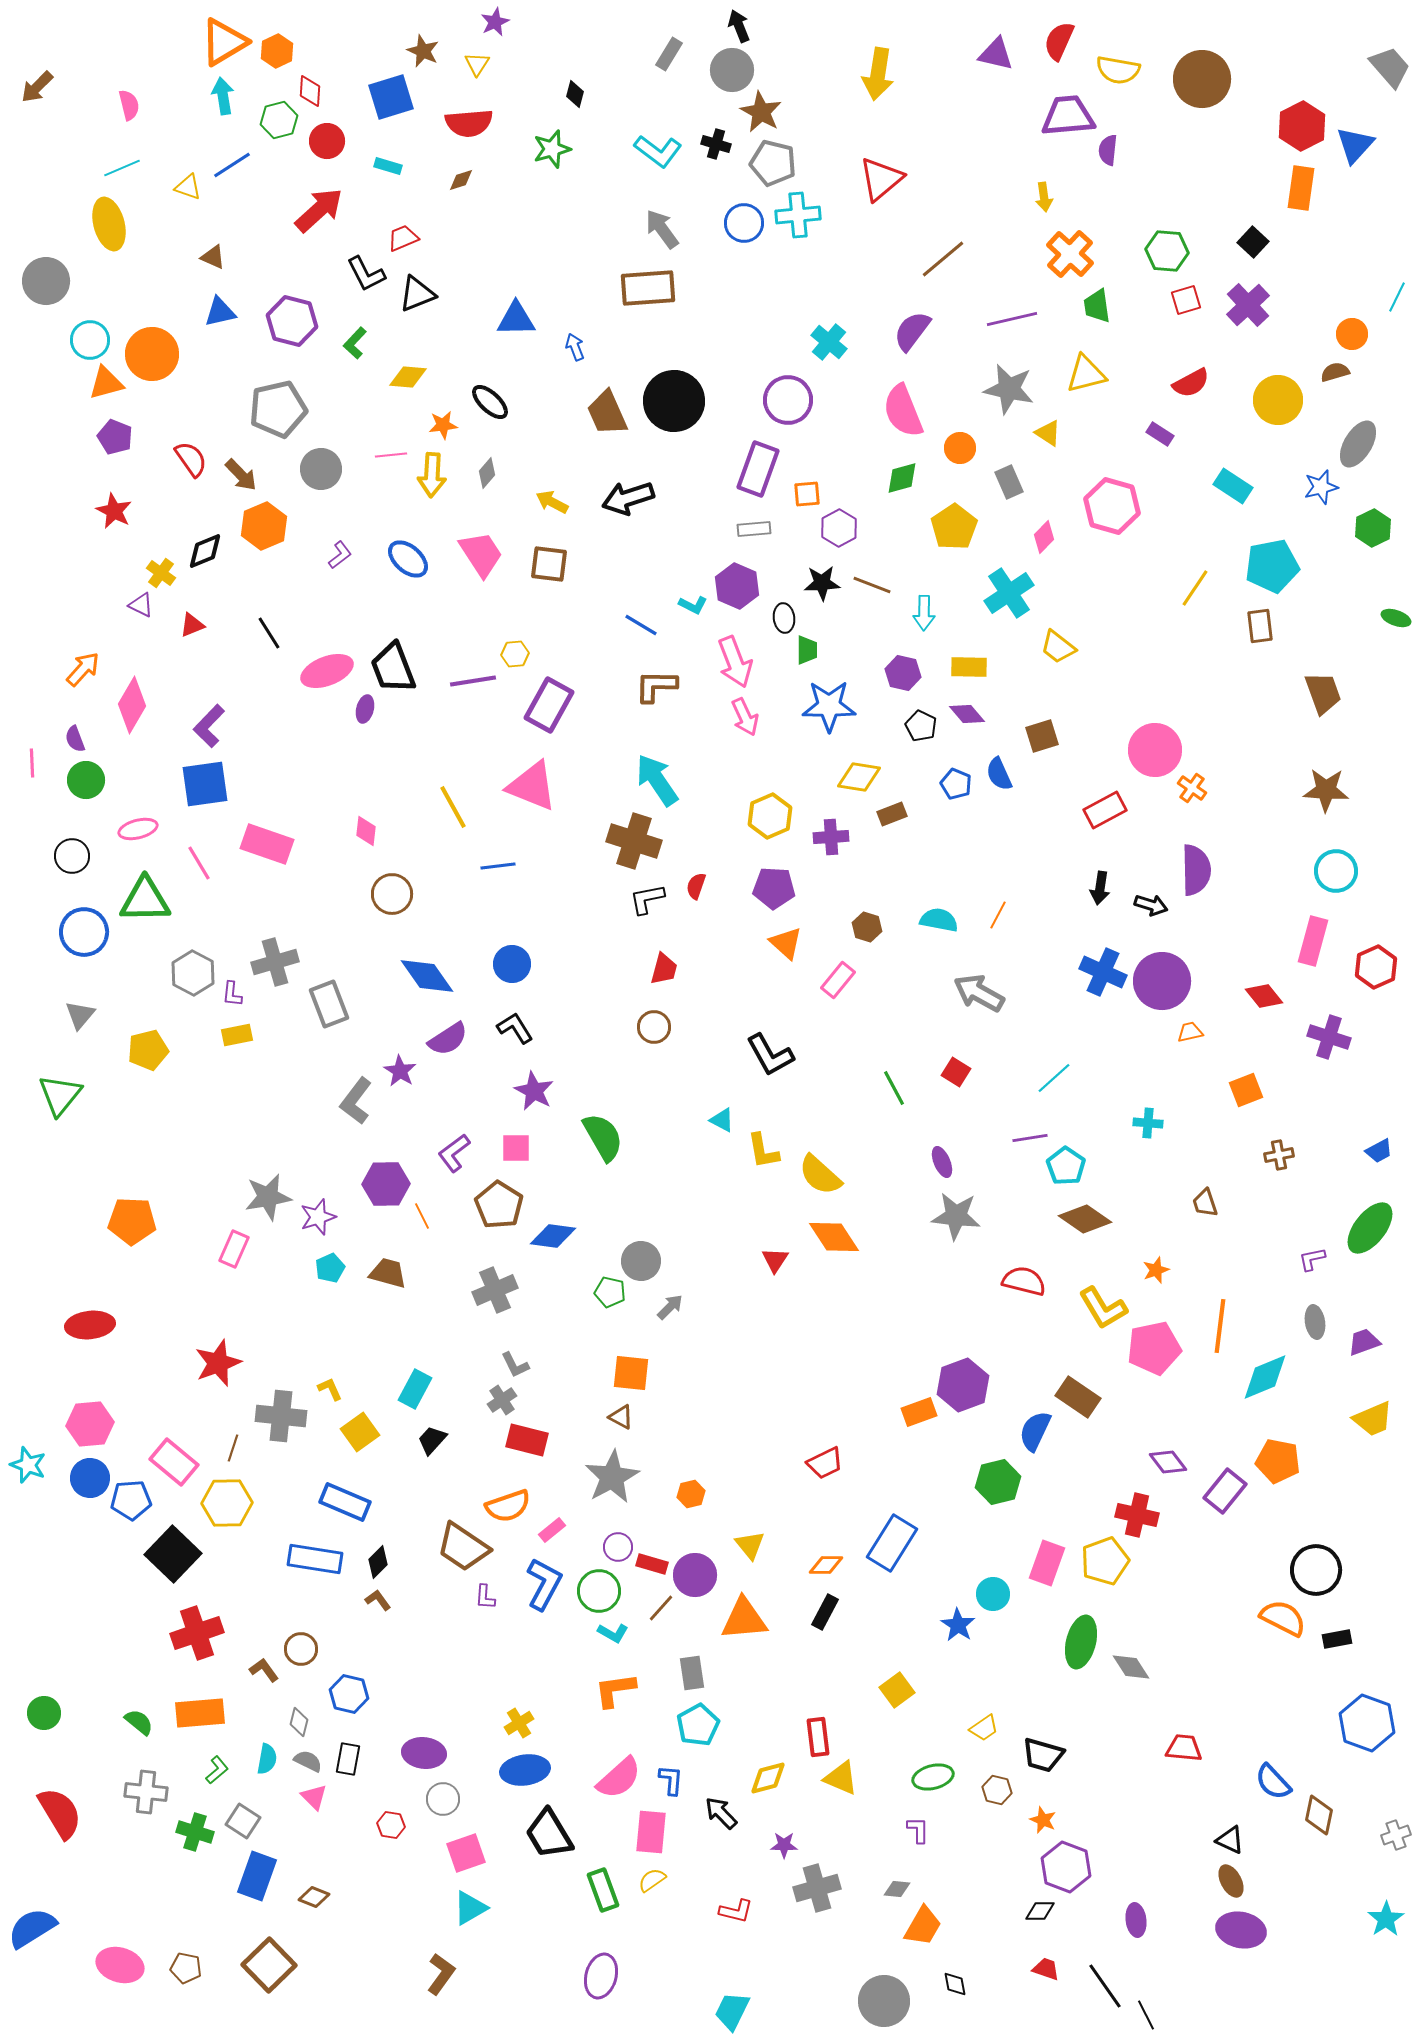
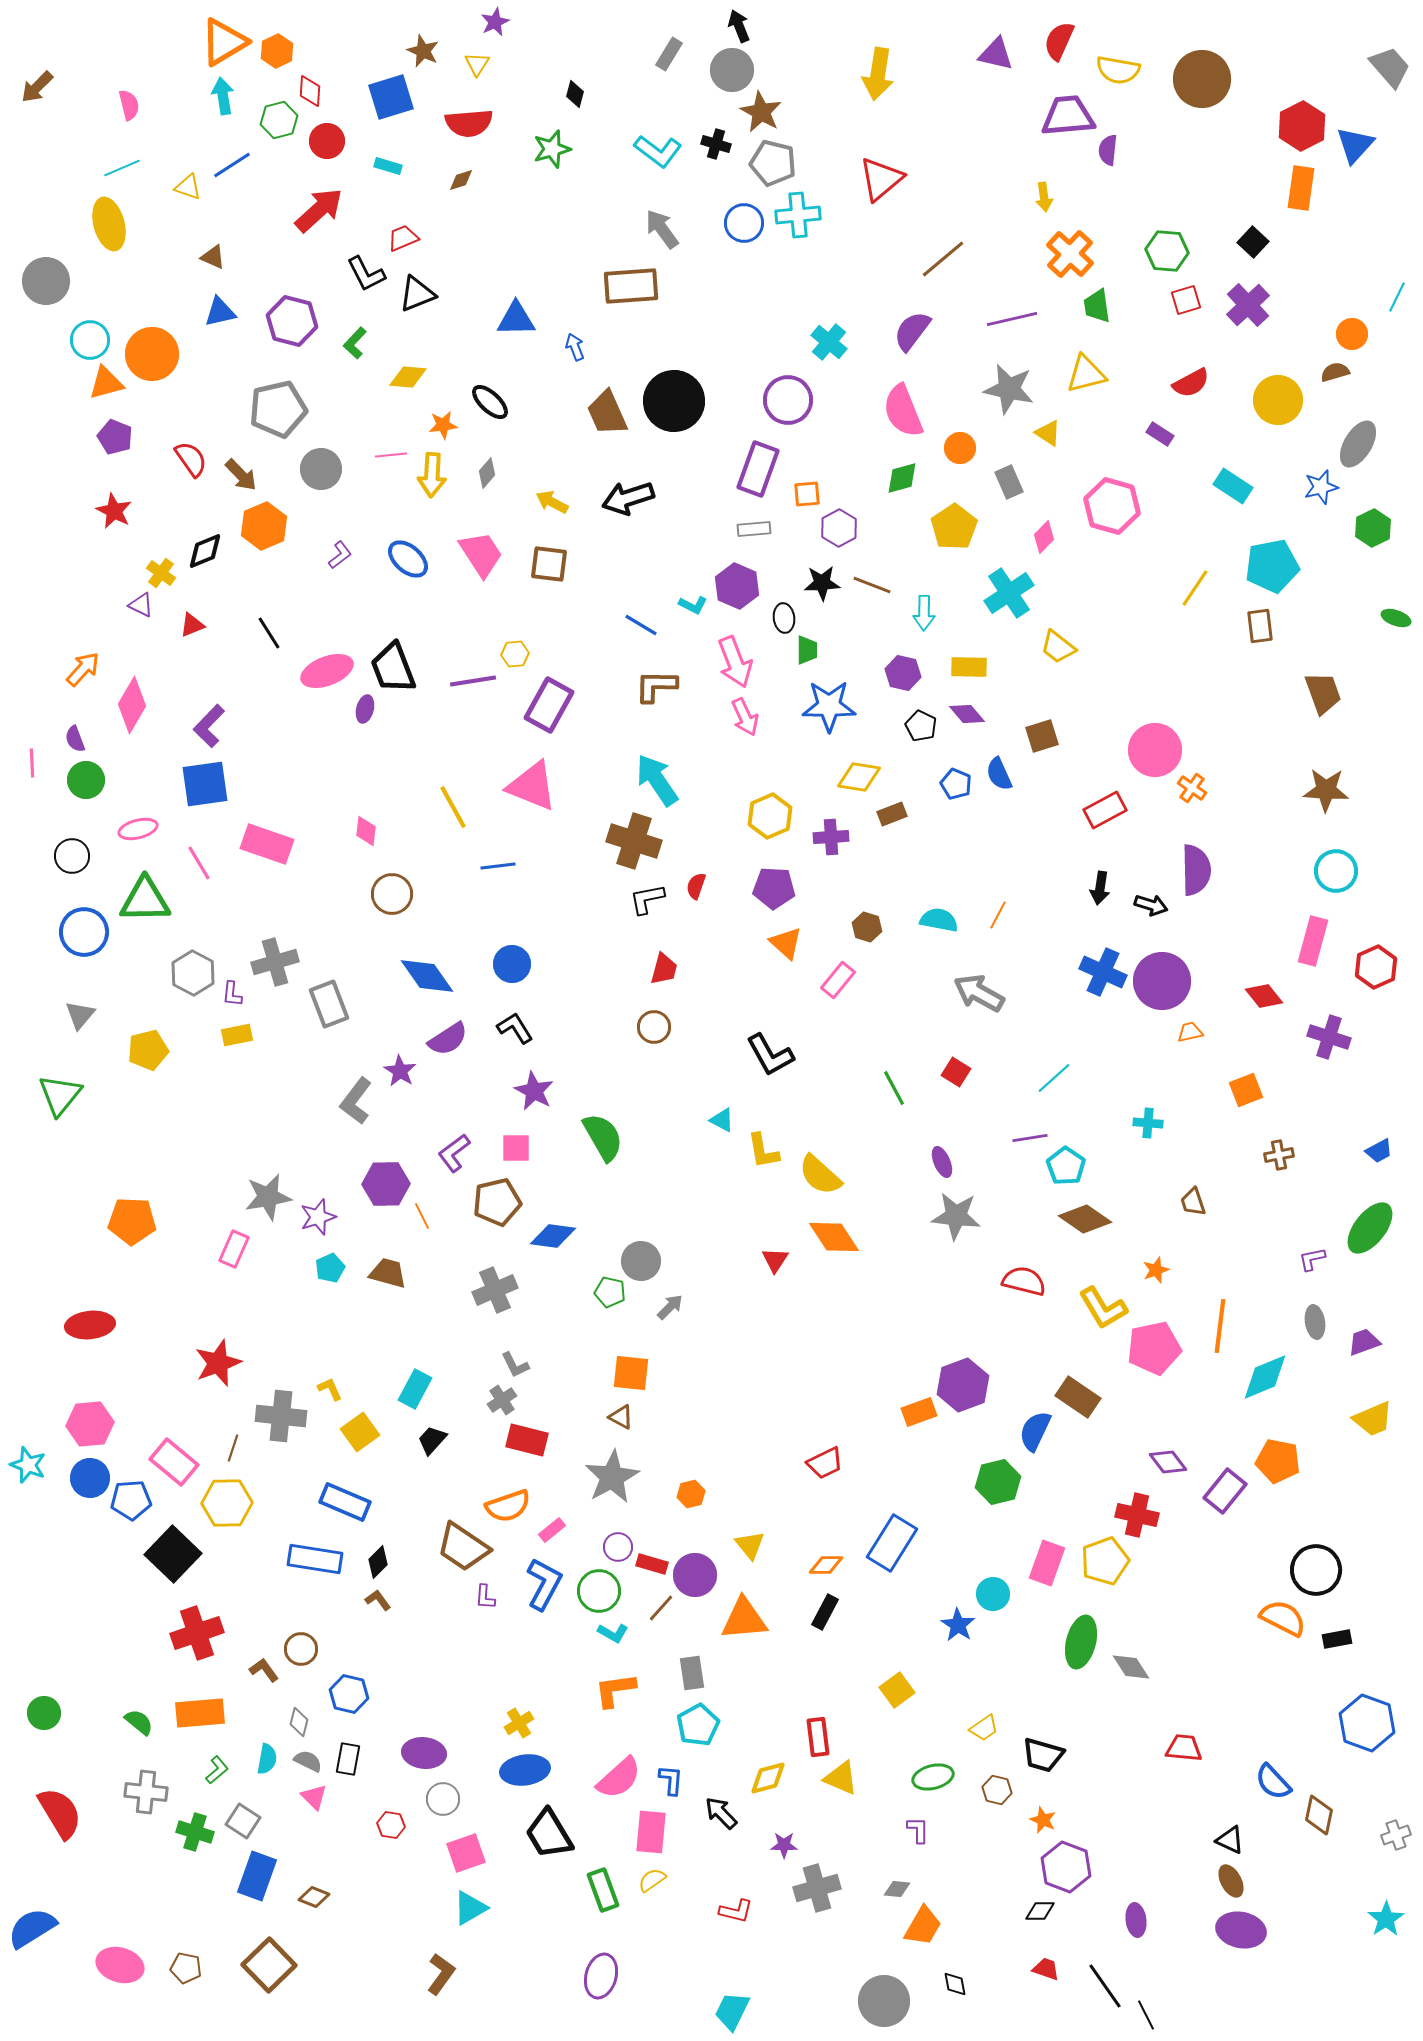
brown rectangle at (648, 288): moved 17 px left, 2 px up
brown trapezoid at (1205, 1203): moved 12 px left, 1 px up
brown pentagon at (499, 1205): moved 2 px left, 3 px up; rotated 27 degrees clockwise
